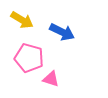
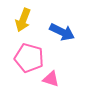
yellow arrow: moved 1 px right; rotated 80 degrees clockwise
